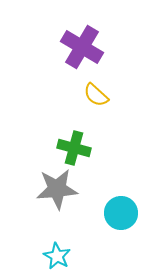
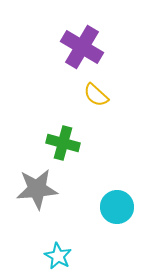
green cross: moved 11 px left, 5 px up
gray star: moved 20 px left
cyan circle: moved 4 px left, 6 px up
cyan star: moved 1 px right
